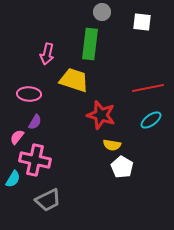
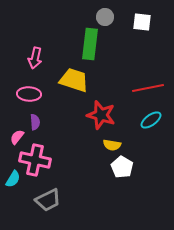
gray circle: moved 3 px right, 5 px down
pink arrow: moved 12 px left, 4 px down
purple semicircle: rotated 35 degrees counterclockwise
